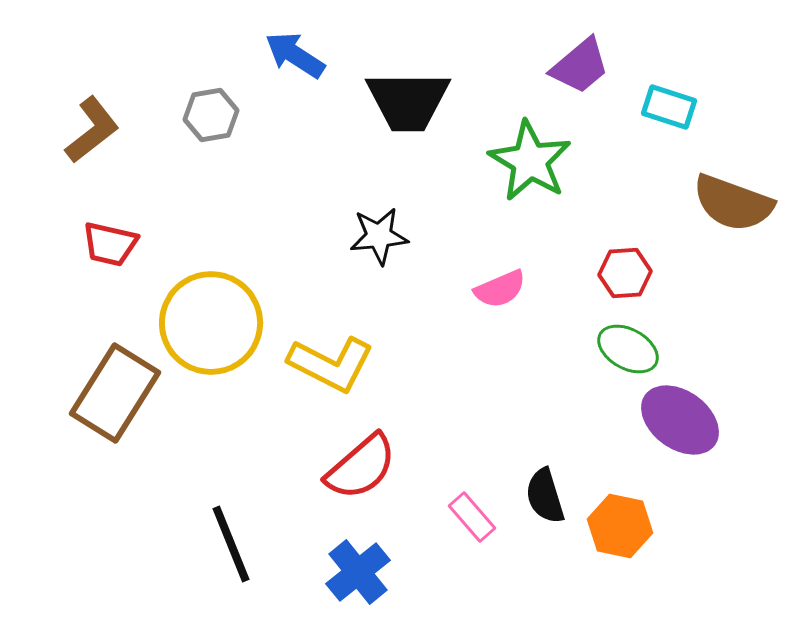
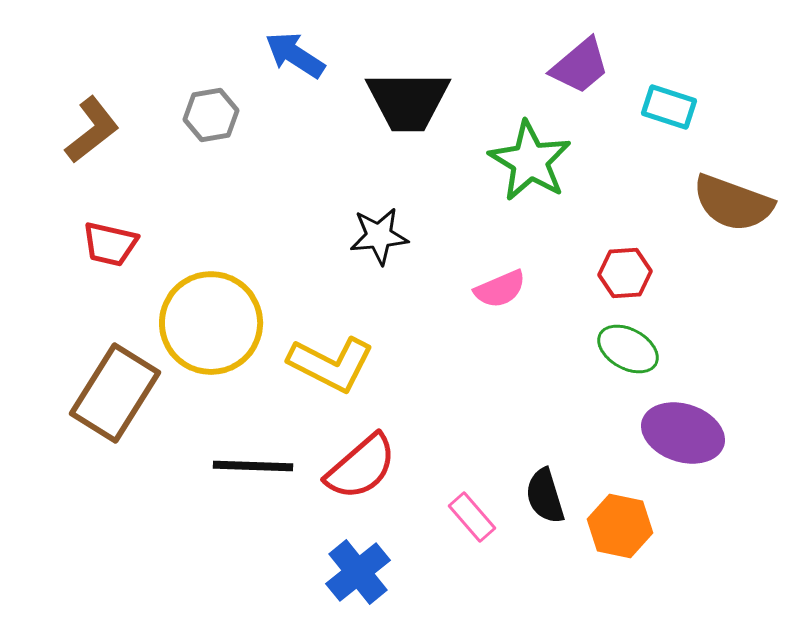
purple ellipse: moved 3 px right, 13 px down; rotated 18 degrees counterclockwise
black line: moved 22 px right, 78 px up; rotated 66 degrees counterclockwise
